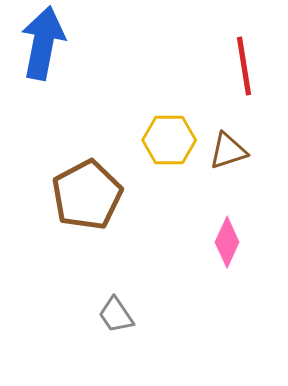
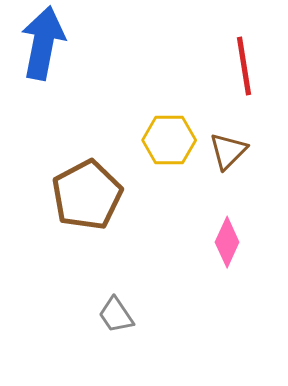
brown triangle: rotated 27 degrees counterclockwise
